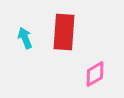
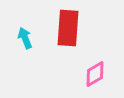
red rectangle: moved 4 px right, 4 px up
